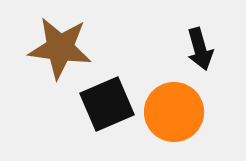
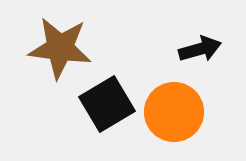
black arrow: rotated 90 degrees counterclockwise
black square: rotated 8 degrees counterclockwise
